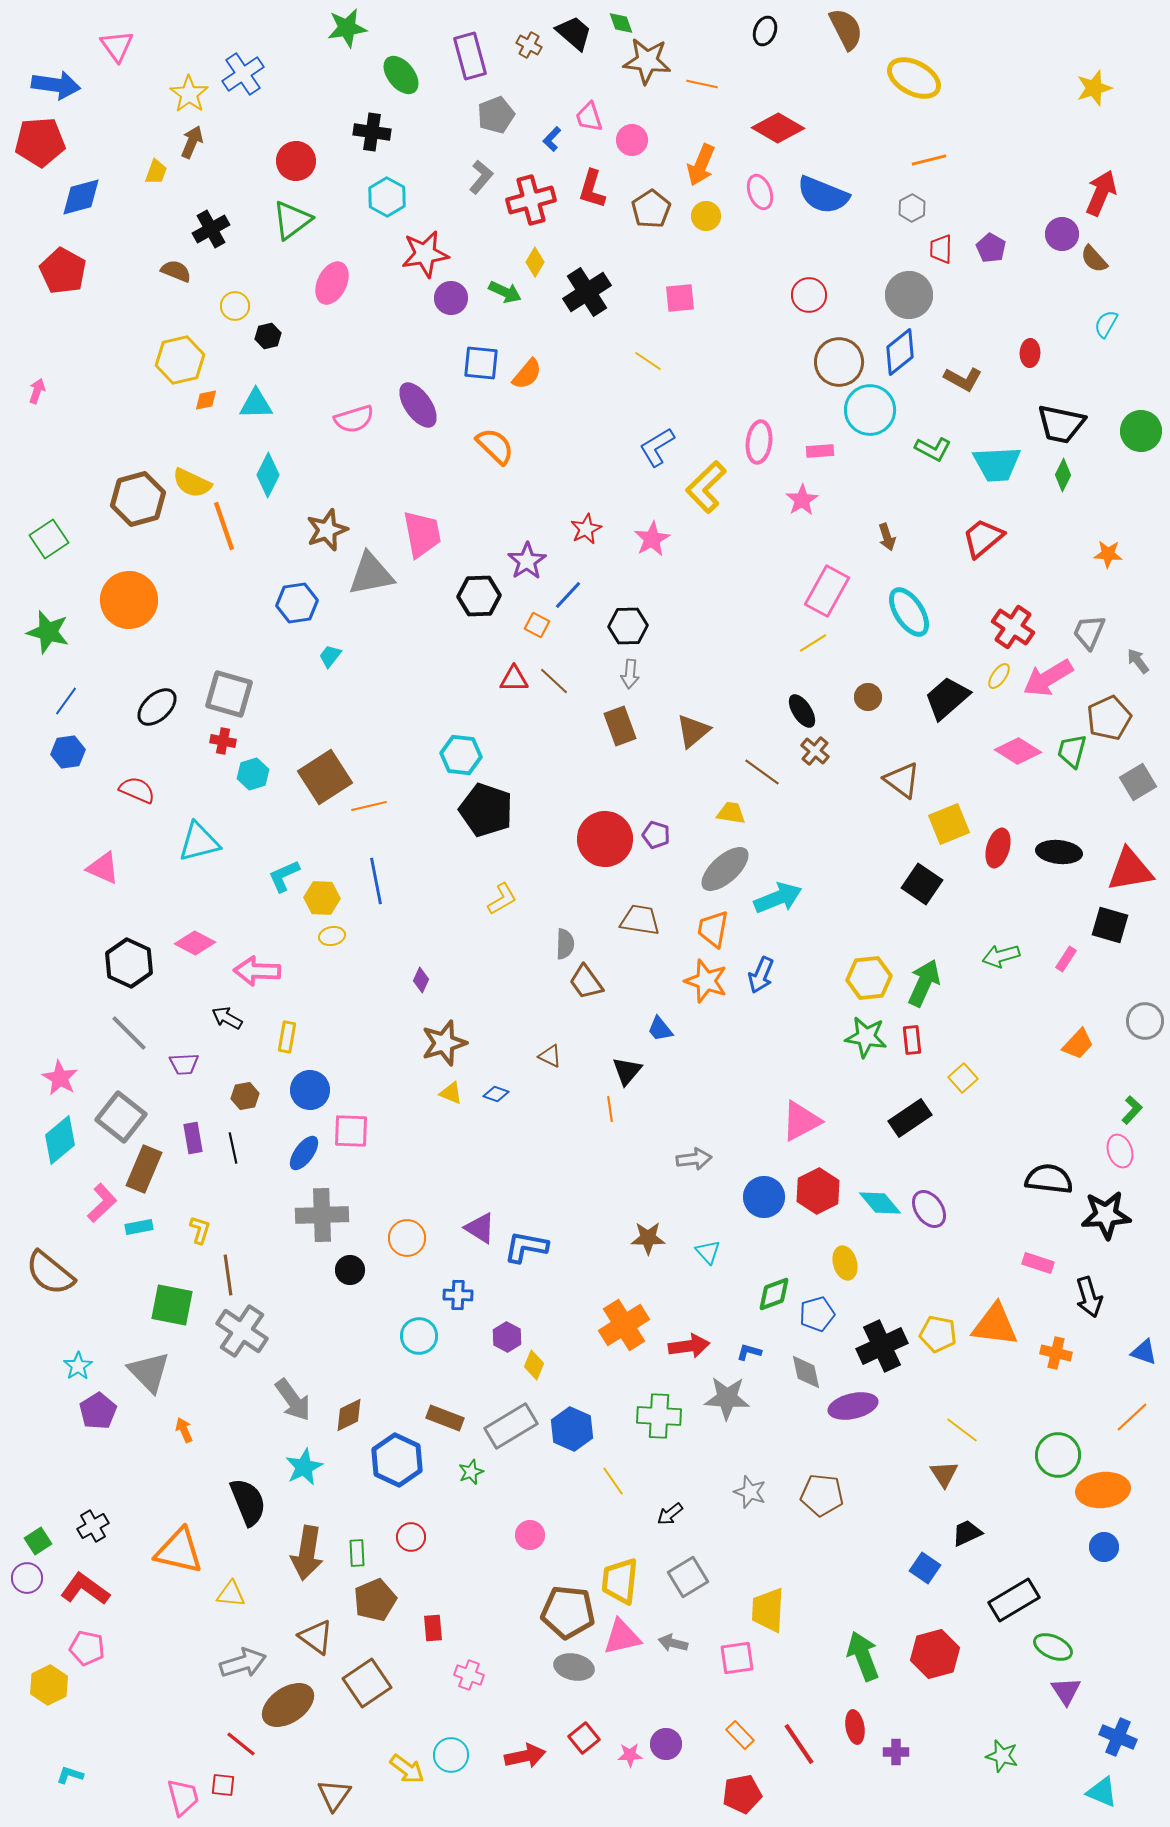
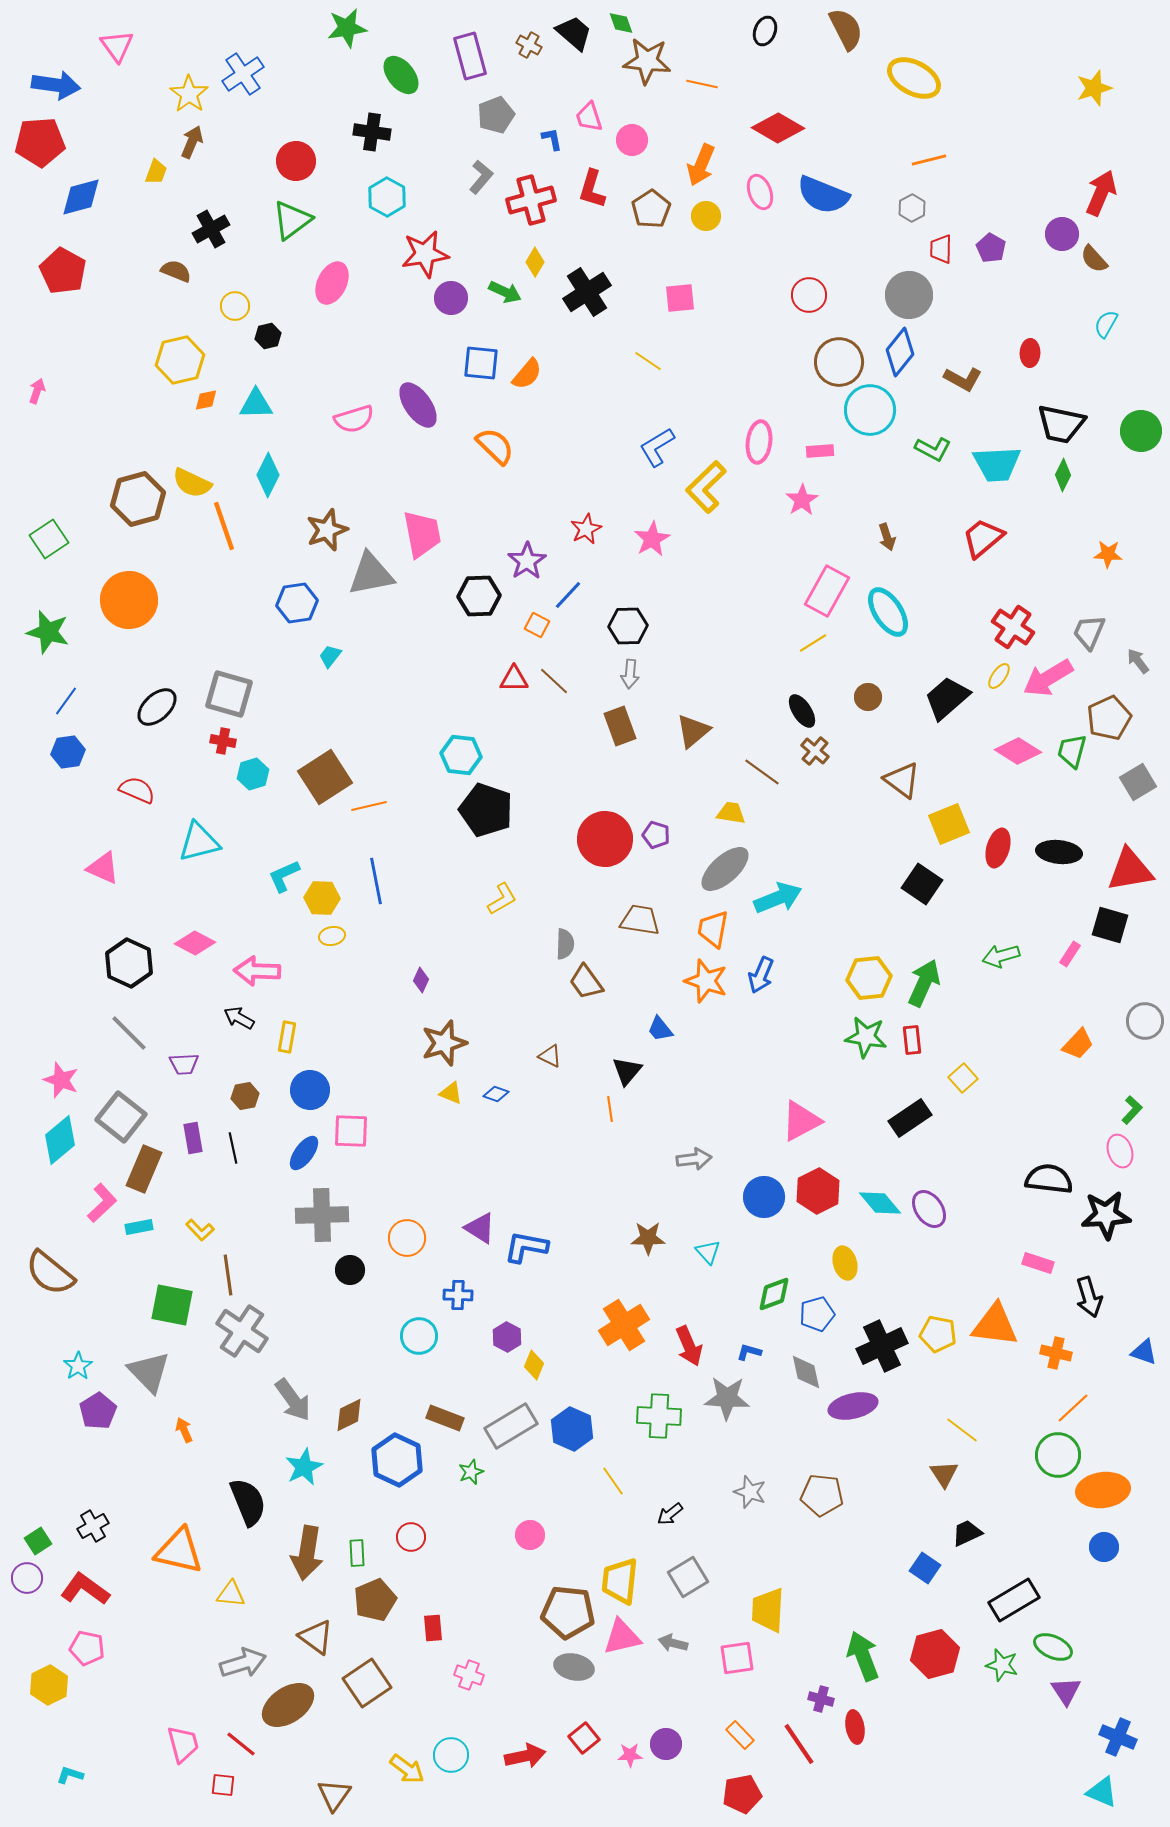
blue L-shape at (552, 139): rotated 125 degrees clockwise
blue diamond at (900, 352): rotated 12 degrees counterclockwise
cyan ellipse at (909, 612): moved 21 px left
pink rectangle at (1066, 959): moved 4 px right, 5 px up
black arrow at (227, 1018): moved 12 px right
pink star at (60, 1078): moved 1 px right, 2 px down; rotated 9 degrees counterclockwise
yellow L-shape at (200, 1230): rotated 120 degrees clockwise
red arrow at (689, 1346): rotated 75 degrees clockwise
orange line at (1132, 1417): moved 59 px left, 9 px up
purple cross at (896, 1752): moved 75 px left, 53 px up; rotated 15 degrees clockwise
green star at (1002, 1756): moved 91 px up
pink trapezoid at (183, 1797): moved 53 px up
